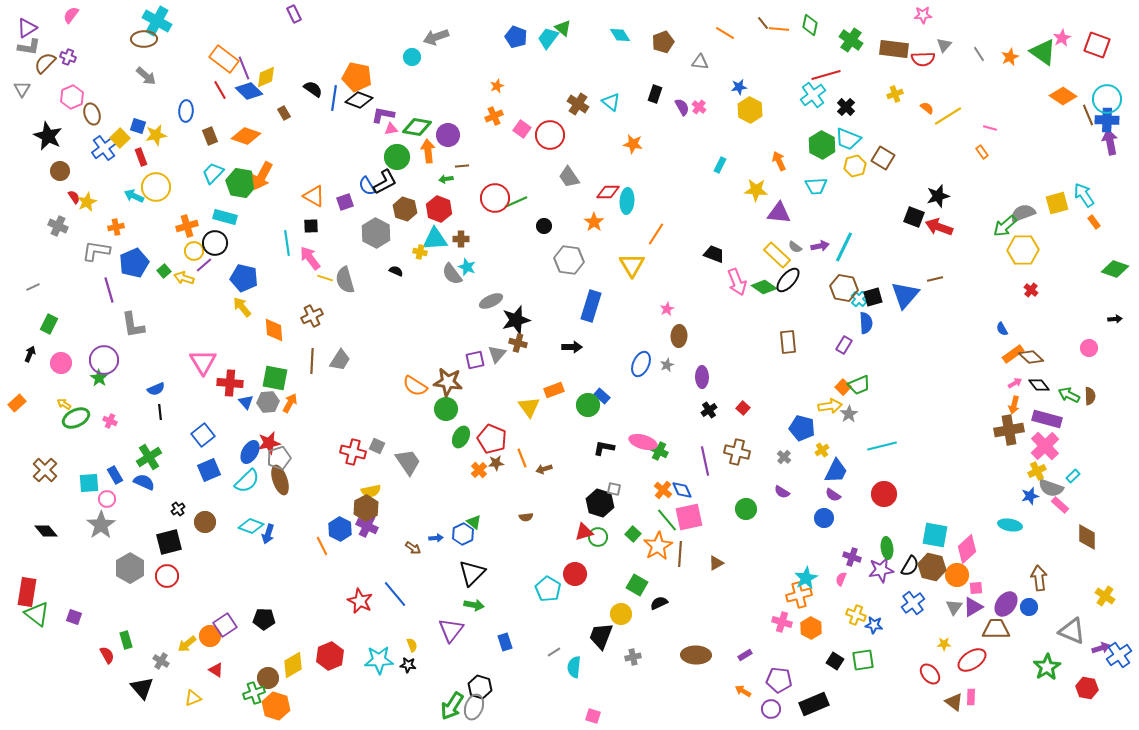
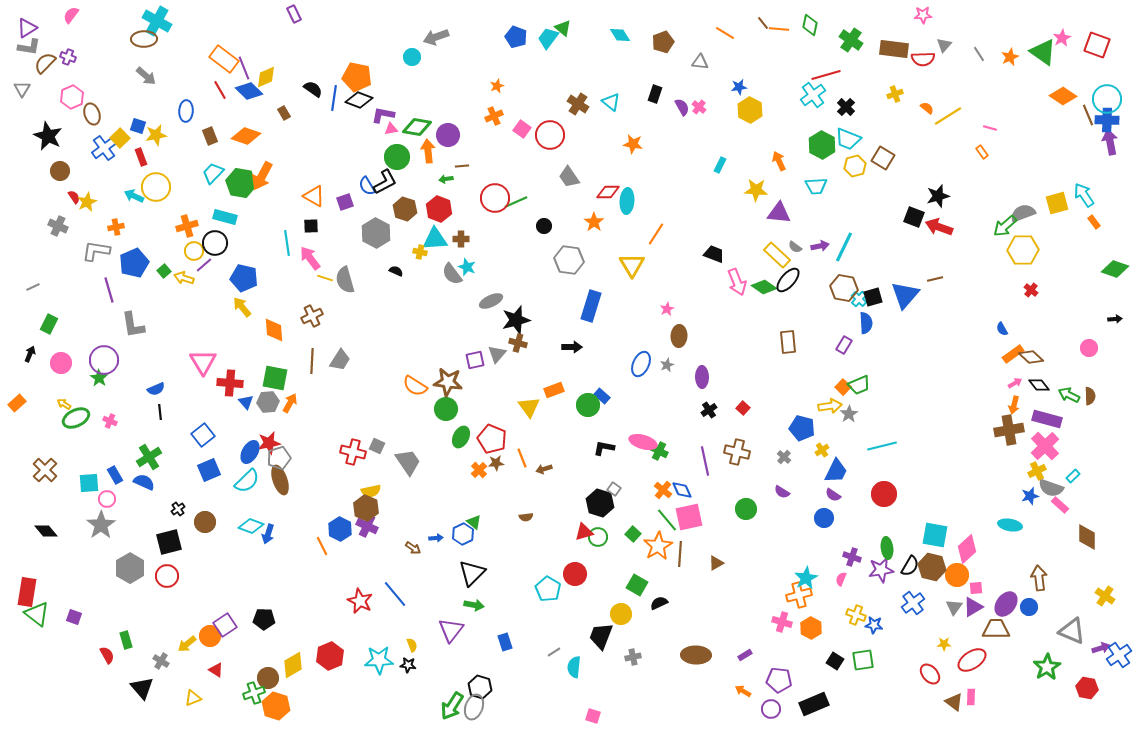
gray square at (614, 489): rotated 24 degrees clockwise
brown hexagon at (366, 508): rotated 10 degrees counterclockwise
